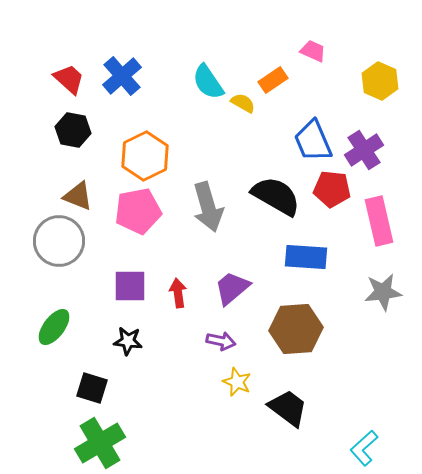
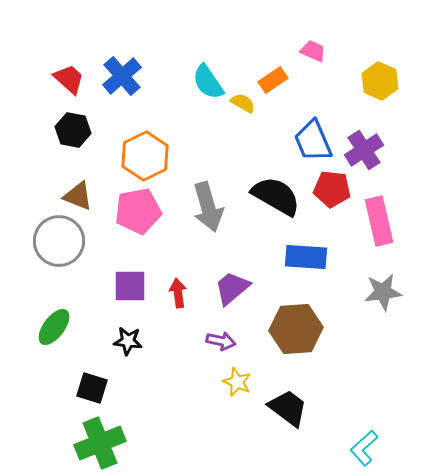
green cross: rotated 9 degrees clockwise
